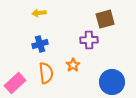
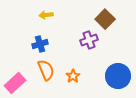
yellow arrow: moved 7 px right, 2 px down
brown square: rotated 30 degrees counterclockwise
purple cross: rotated 18 degrees counterclockwise
orange star: moved 11 px down
orange semicircle: moved 3 px up; rotated 15 degrees counterclockwise
blue circle: moved 6 px right, 6 px up
